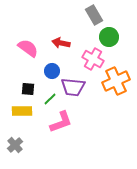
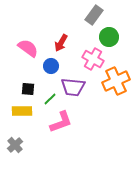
gray rectangle: rotated 66 degrees clockwise
red arrow: rotated 72 degrees counterclockwise
blue circle: moved 1 px left, 5 px up
